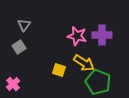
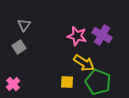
purple cross: rotated 30 degrees clockwise
yellow square: moved 8 px right, 12 px down; rotated 16 degrees counterclockwise
